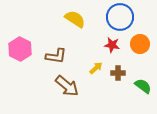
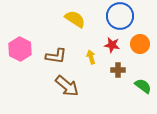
blue circle: moved 1 px up
yellow arrow: moved 5 px left, 11 px up; rotated 64 degrees counterclockwise
brown cross: moved 3 px up
